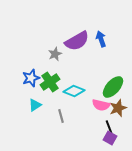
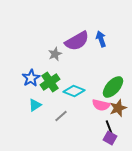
blue star: rotated 12 degrees counterclockwise
gray line: rotated 64 degrees clockwise
